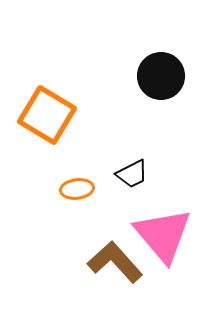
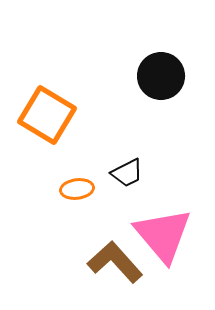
black trapezoid: moved 5 px left, 1 px up
